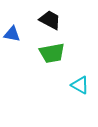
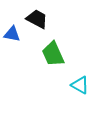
black trapezoid: moved 13 px left, 1 px up
green trapezoid: moved 1 px right, 1 px down; rotated 76 degrees clockwise
